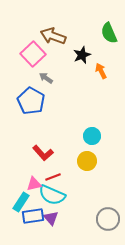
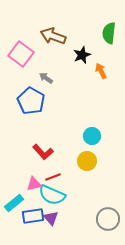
green semicircle: rotated 30 degrees clockwise
pink square: moved 12 px left; rotated 10 degrees counterclockwise
red L-shape: moved 1 px up
cyan rectangle: moved 7 px left, 1 px down; rotated 18 degrees clockwise
